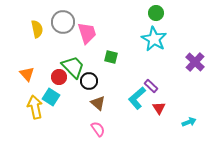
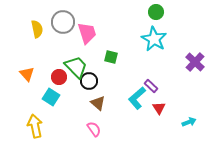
green circle: moved 1 px up
green trapezoid: moved 3 px right
yellow arrow: moved 19 px down
pink semicircle: moved 4 px left
